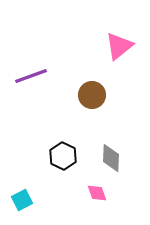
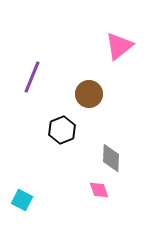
purple line: moved 1 px right, 1 px down; rotated 48 degrees counterclockwise
brown circle: moved 3 px left, 1 px up
black hexagon: moved 1 px left, 26 px up; rotated 12 degrees clockwise
pink diamond: moved 2 px right, 3 px up
cyan square: rotated 35 degrees counterclockwise
